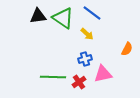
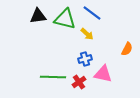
green triangle: moved 2 px right, 1 px down; rotated 20 degrees counterclockwise
pink triangle: rotated 24 degrees clockwise
